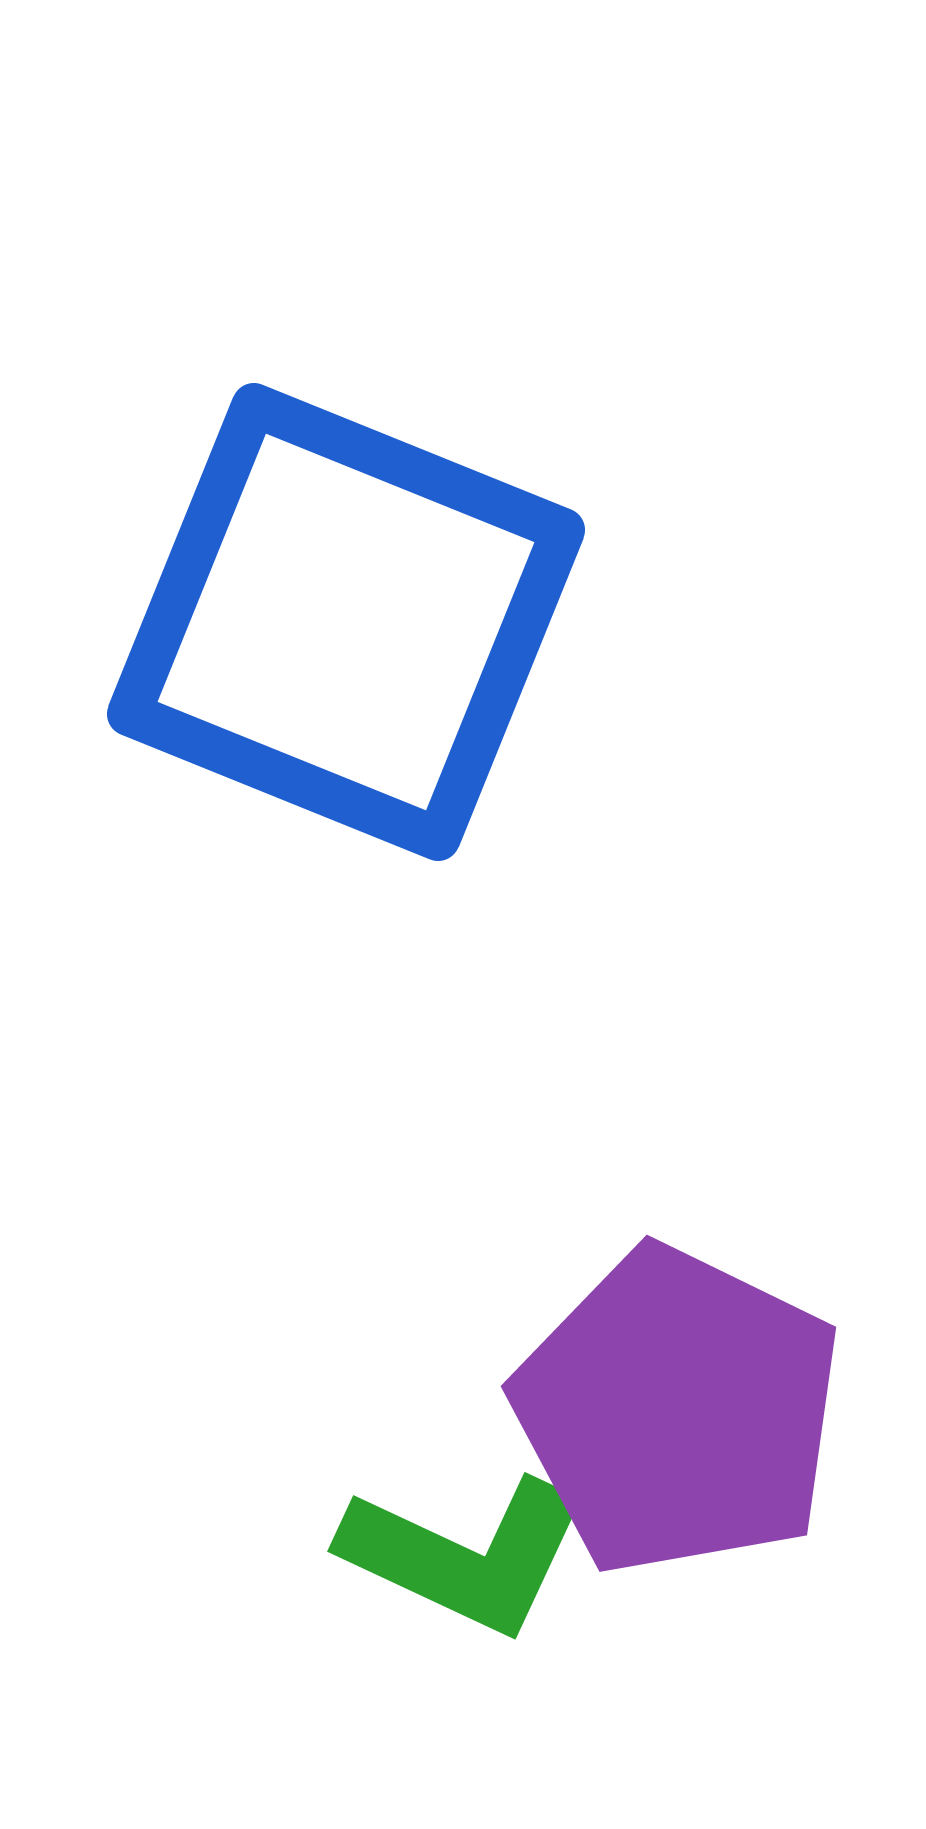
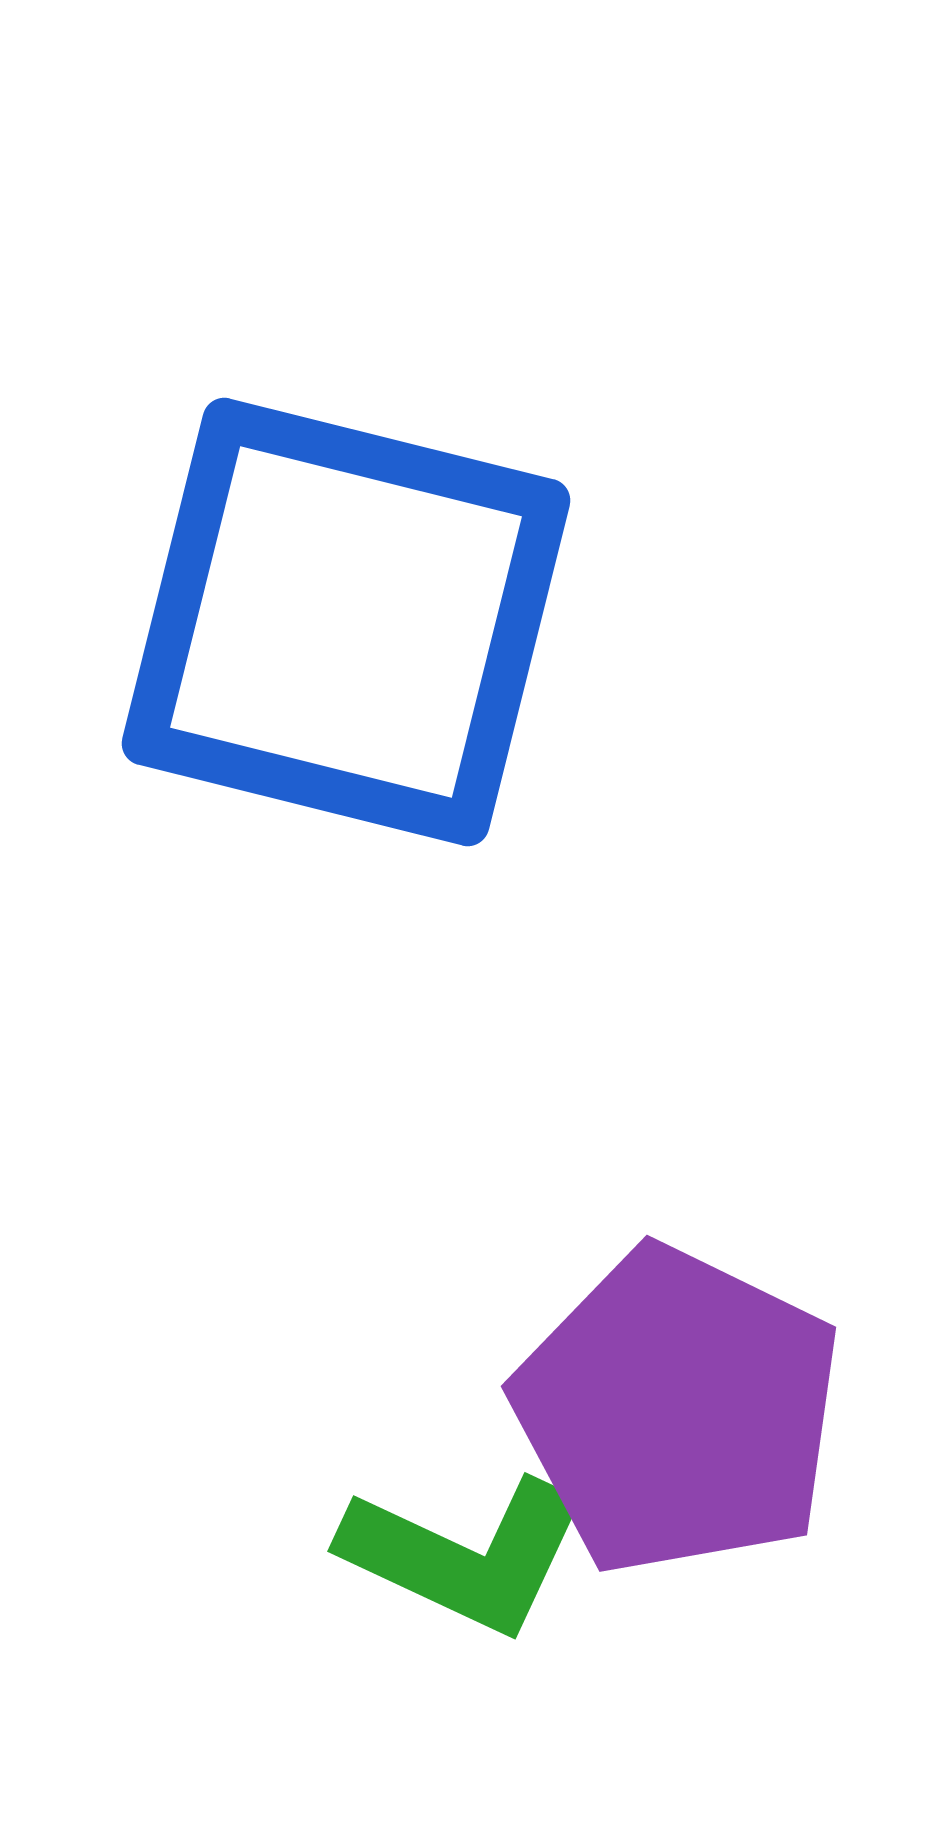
blue square: rotated 8 degrees counterclockwise
